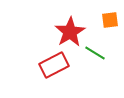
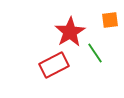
green line: rotated 25 degrees clockwise
